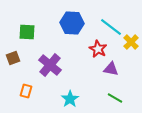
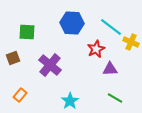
yellow cross: rotated 21 degrees counterclockwise
red star: moved 2 px left; rotated 18 degrees clockwise
purple triangle: moved 1 px left; rotated 14 degrees counterclockwise
orange rectangle: moved 6 px left, 4 px down; rotated 24 degrees clockwise
cyan star: moved 2 px down
